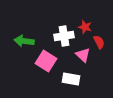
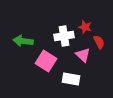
green arrow: moved 1 px left
